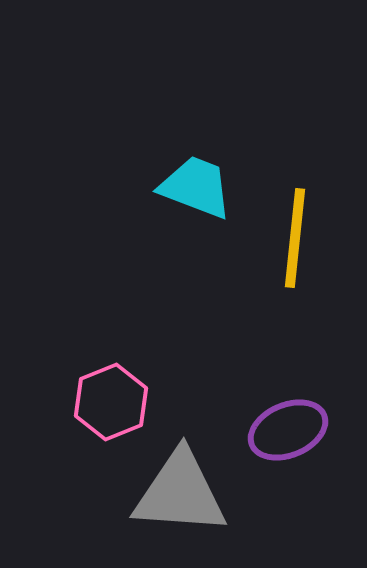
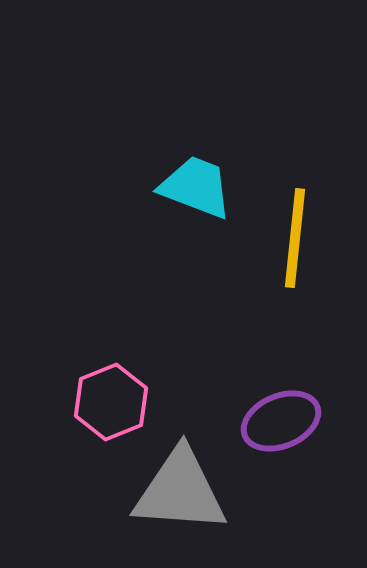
purple ellipse: moved 7 px left, 9 px up
gray triangle: moved 2 px up
